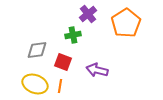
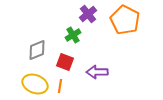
orange pentagon: moved 1 px left, 3 px up; rotated 12 degrees counterclockwise
green cross: rotated 21 degrees counterclockwise
gray diamond: rotated 15 degrees counterclockwise
red square: moved 2 px right
purple arrow: moved 2 px down; rotated 15 degrees counterclockwise
